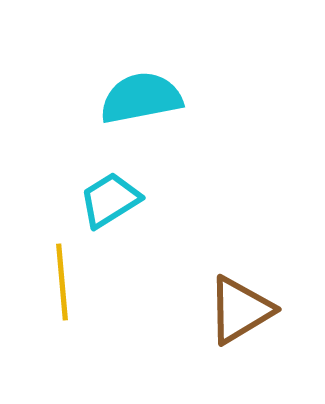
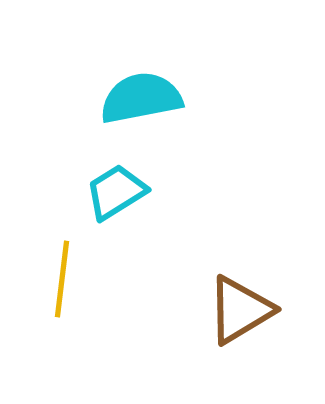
cyan trapezoid: moved 6 px right, 8 px up
yellow line: moved 3 px up; rotated 12 degrees clockwise
